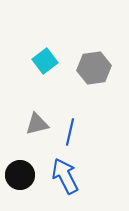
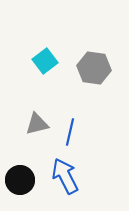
gray hexagon: rotated 16 degrees clockwise
black circle: moved 5 px down
